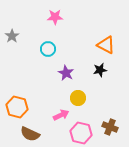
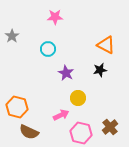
brown cross: rotated 28 degrees clockwise
brown semicircle: moved 1 px left, 2 px up
